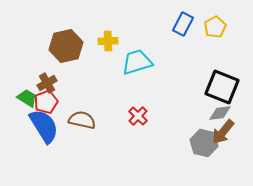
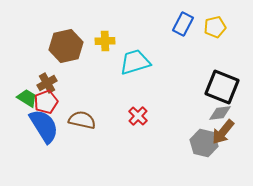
yellow pentagon: rotated 15 degrees clockwise
yellow cross: moved 3 px left
cyan trapezoid: moved 2 px left
